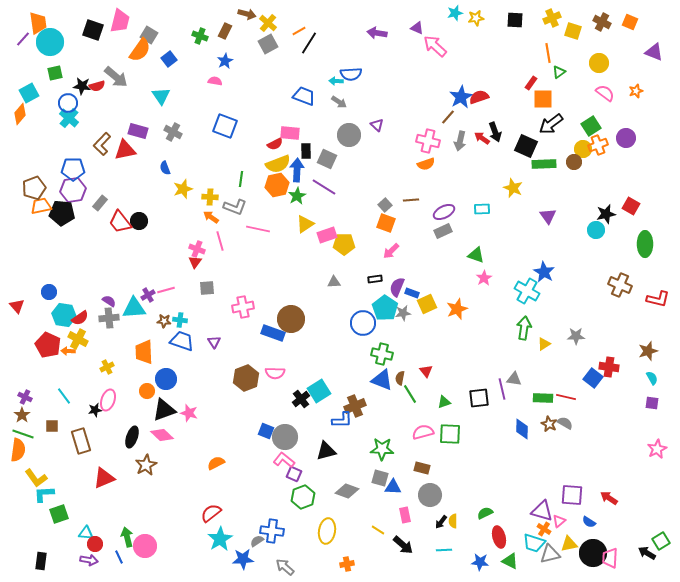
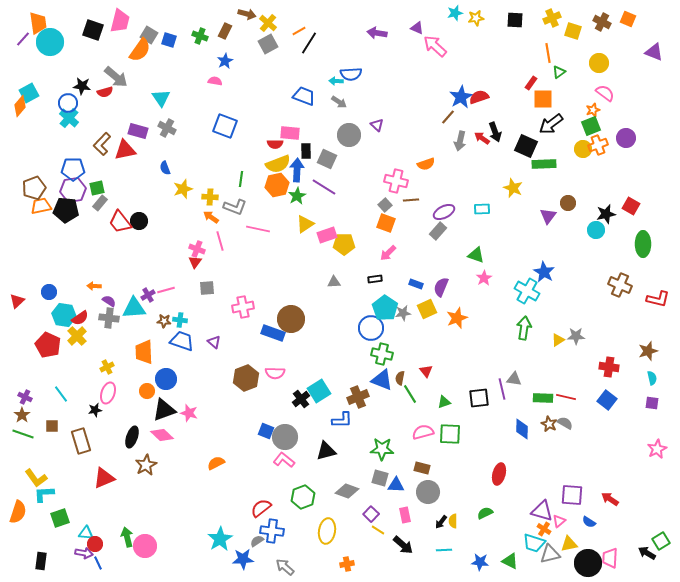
orange square at (630, 22): moved 2 px left, 3 px up
blue square at (169, 59): moved 19 px up; rotated 35 degrees counterclockwise
green square at (55, 73): moved 42 px right, 115 px down
red semicircle at (97, 86): moved 8 px right, 6 px down
orange star at (636, 91): moved 43 px left, 19 px down
cyan triangle at (161, 96): moved 2 px down
orange diamond at (20, 114): moved 8 px up
green square at (591, 126): rotated 12 degrees clockwise
gray cross at (173, 132): moved 6 px left, 4 px up
pink cross at (428, 141): moved 32 px left, 40 px down
red semicircle at (275, 144): rotated 28 degrees clockwise
brown circle at (574, 162): moved 6 px left, 41 px down
black pentagon at (62, 213): moved 4 px right, 3 px up
purple triangle at (548, 216): rotated 12 degrees clockwise
gray rectangle at (443, 231): moved 5 px left; rotated 24 degrees counterclockwise
green ellipse at (645, 244): moved 2 px left
pink arrow at (391, 251): moved 3 px left, 2 px down
purple semicircle at (397, 287): moved 44 px right
blue rectangle at (412, 293): moved 4 px right, 9 px up
yellow square at (427, 304): moved 5 px down
red triangle at (17, 306): moved 5 px up; rotated 28 degrees clockwise
orange star at (457, 309): moved 9 px down
gray cross at (109, 318): rotated 12 degrees clockwise
blue circle at (363, 323): moved 8 px right, 5 px down
yellow cross at (78, 339): moved 1 px left, 3 px up; rotated 18 degrees clockwise
purple triangle at (214, 342): rotated 16 degrees counterclockwise
yellow triangle at (544, 344): moved 14 px right, 4 px up
orange arrow at (68, 351): moved 26 px right, 65 px up
blue square at (593, 378): moved 14 px right, 22 px down
cyan semicircle at (652, 378): rotated 16 degrees clockwise
cyan line at (64, 396): moved 3 px left, 2 px up
pink ellipse at (108, 400): moved 7 px up
brown cross at (355, 406): moved 3 px right, 9 px up
orange semicircle at (18, 450): moved 62 px down; rotated 10 degrees clockwise
purple square at (294, 474): moved 77 px right, 40 px down; rotated 21 degrees clockwise
blue triangle at (393, 487): moved 3 px right, 2 px up
gray circle at (430, 495): moved 2 px left, 3 px up
red arrow at (609, 498): moved 1 px right, 1 px down
red semicircle at (211, 513): moved 50 px right, 5 px up
green square at (59, 514): moved 1 px right, 4 px down
red ellipse at (499, 537): moved 63 px up; rotated 30 degrees clockwise
black circle at (593, 553): moved 5 px left, 10 px down
blue line at (119, 557): moved 21 px left, 6 px down
purple arrow at (89, 560): moved 5 px left, 7 px up
